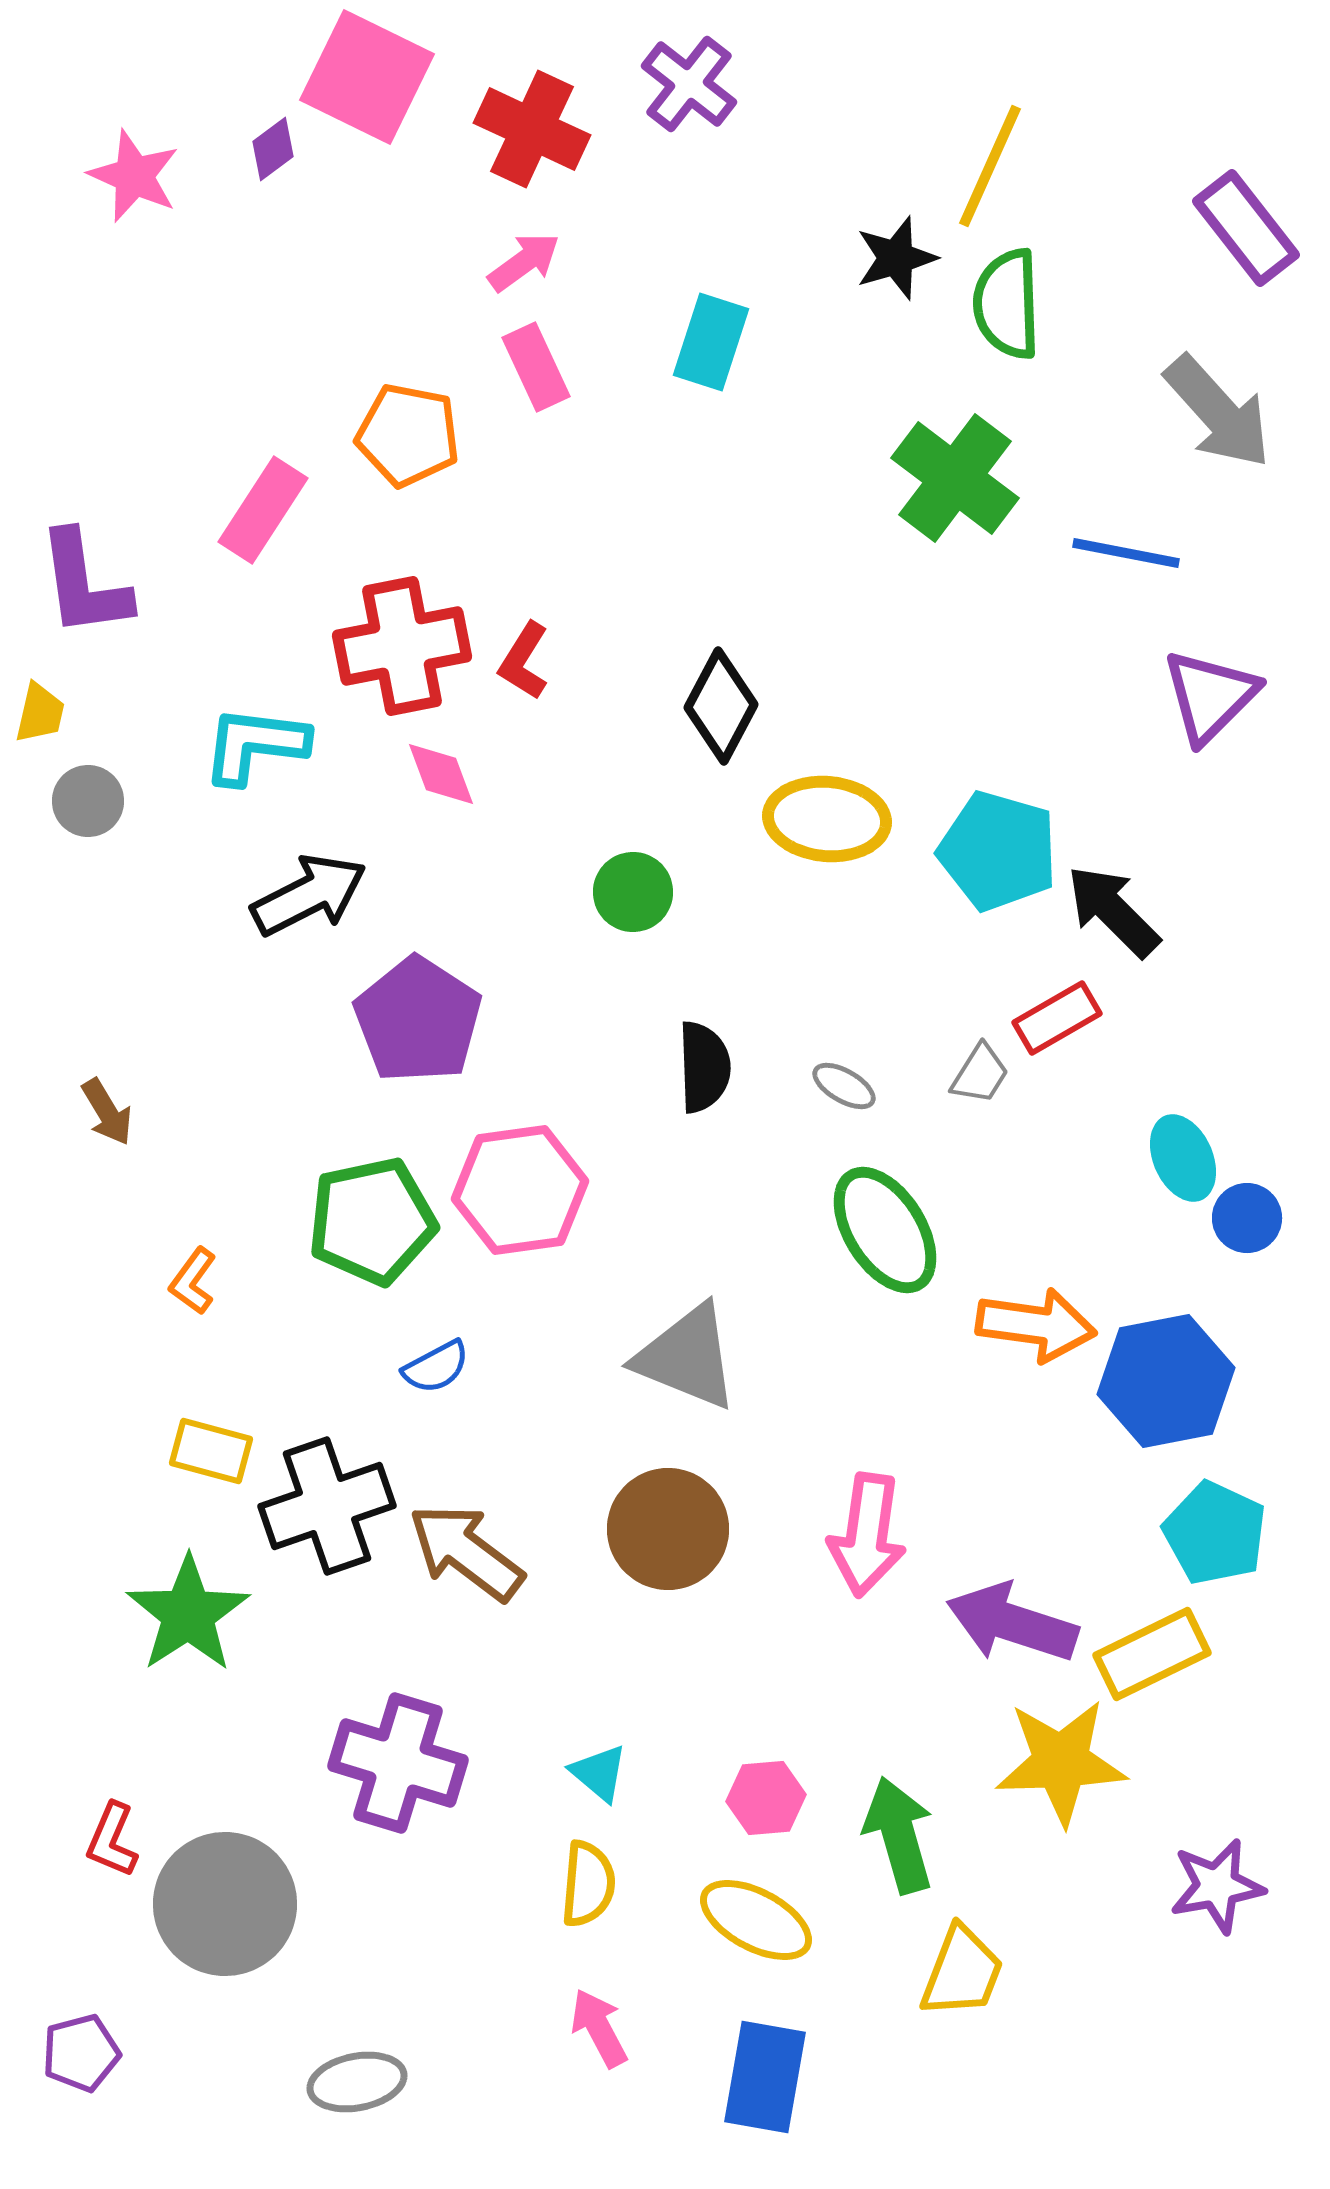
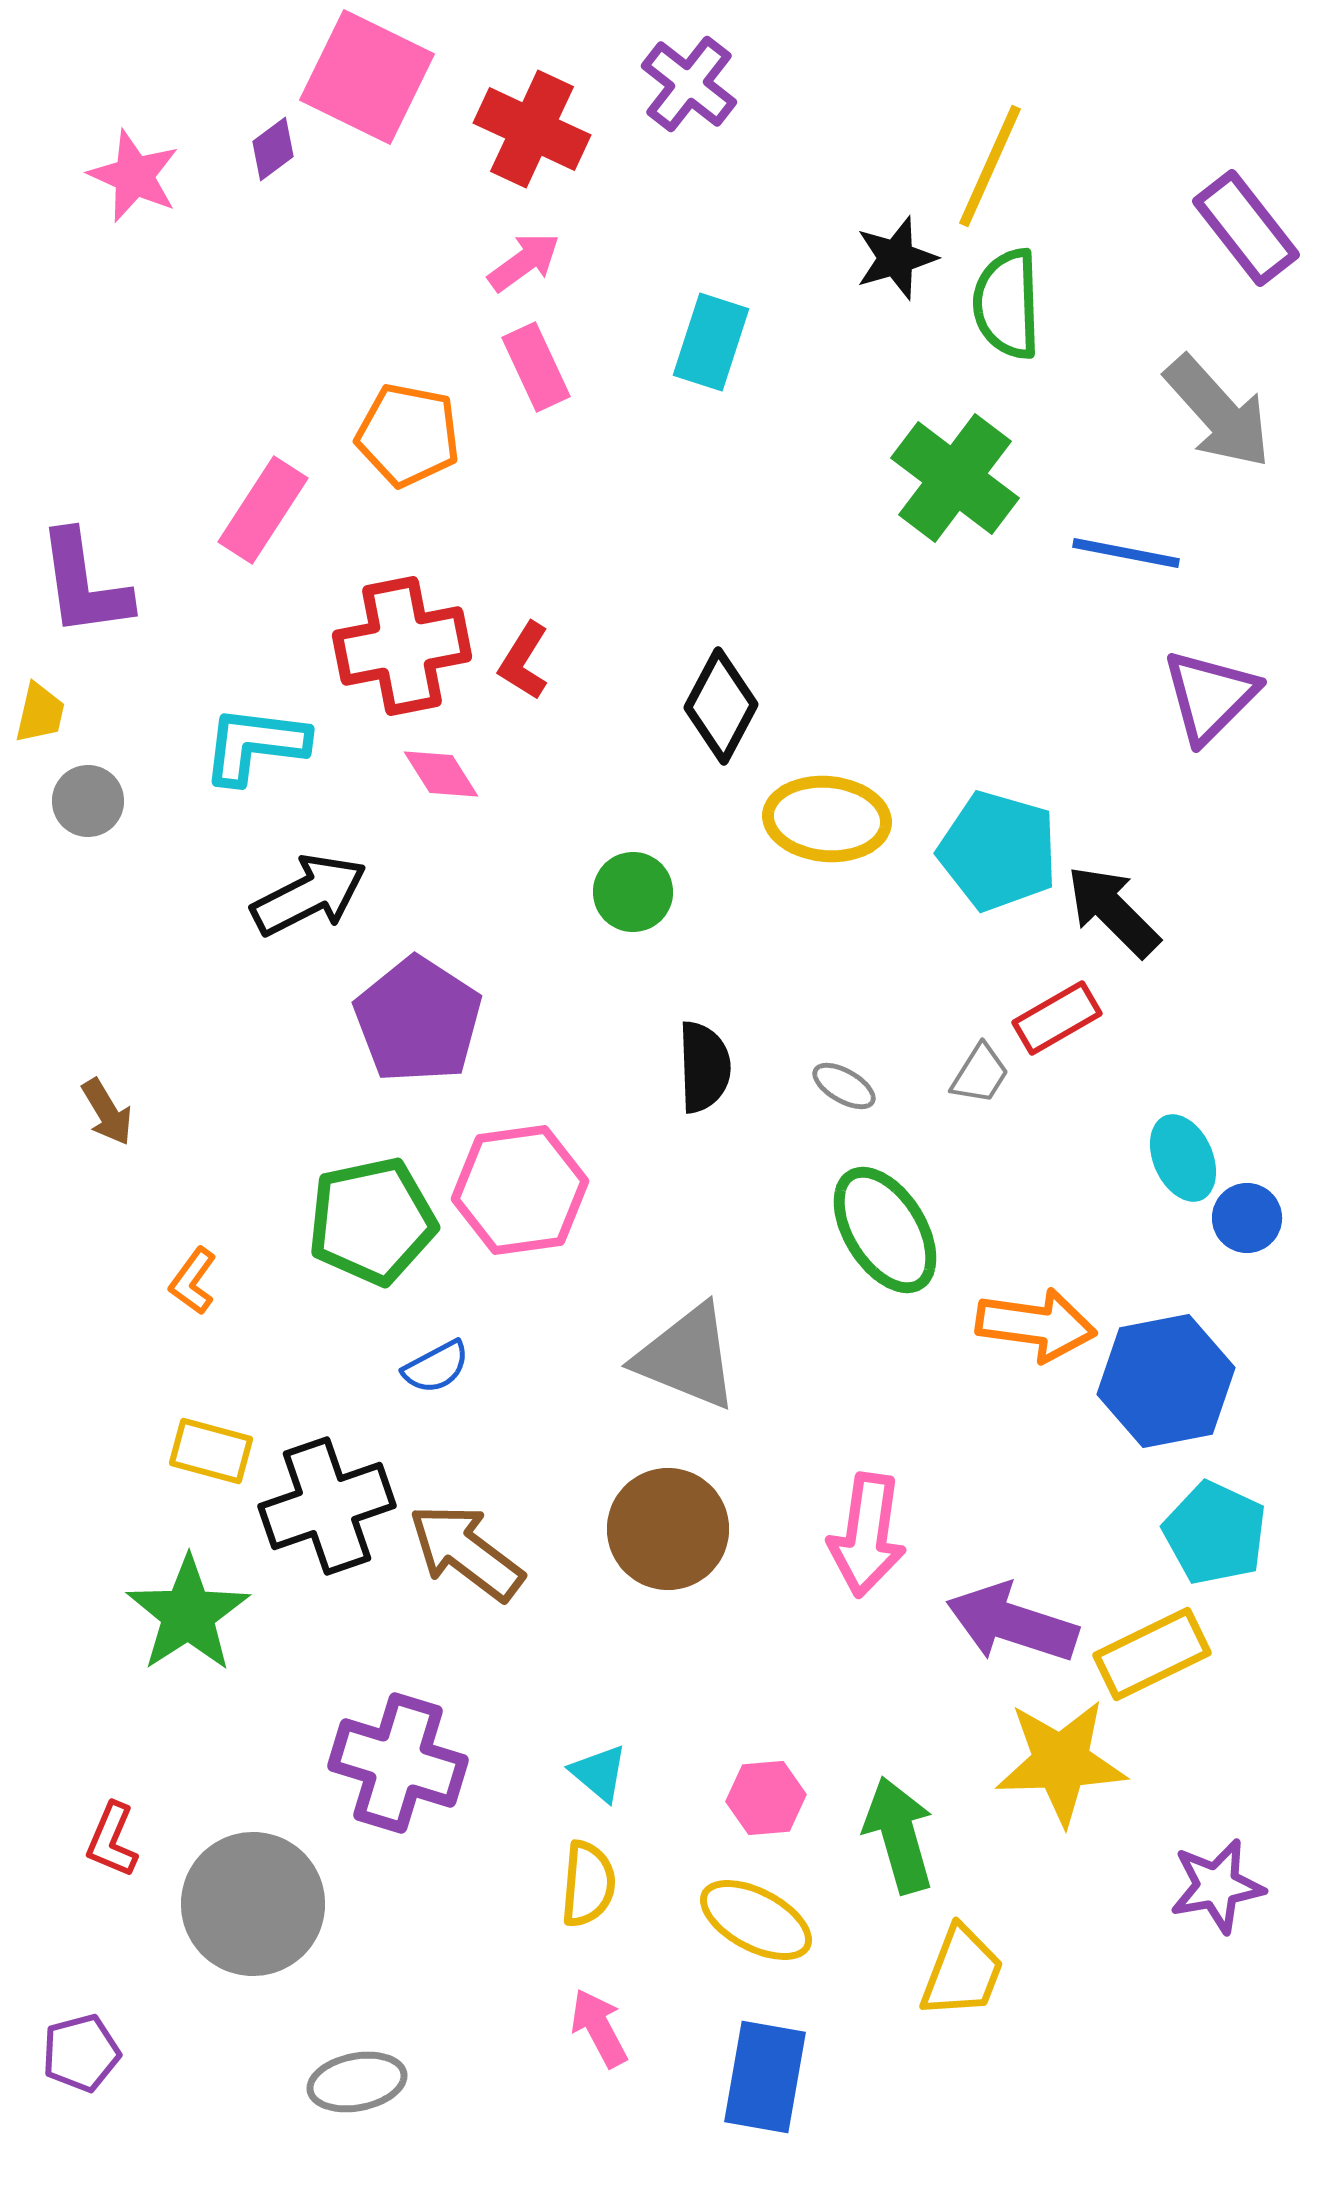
pink diamond at (441, 774): rotated 12 degrees counterclockwise
gray circle at (225, 1904): moved 28 px right
